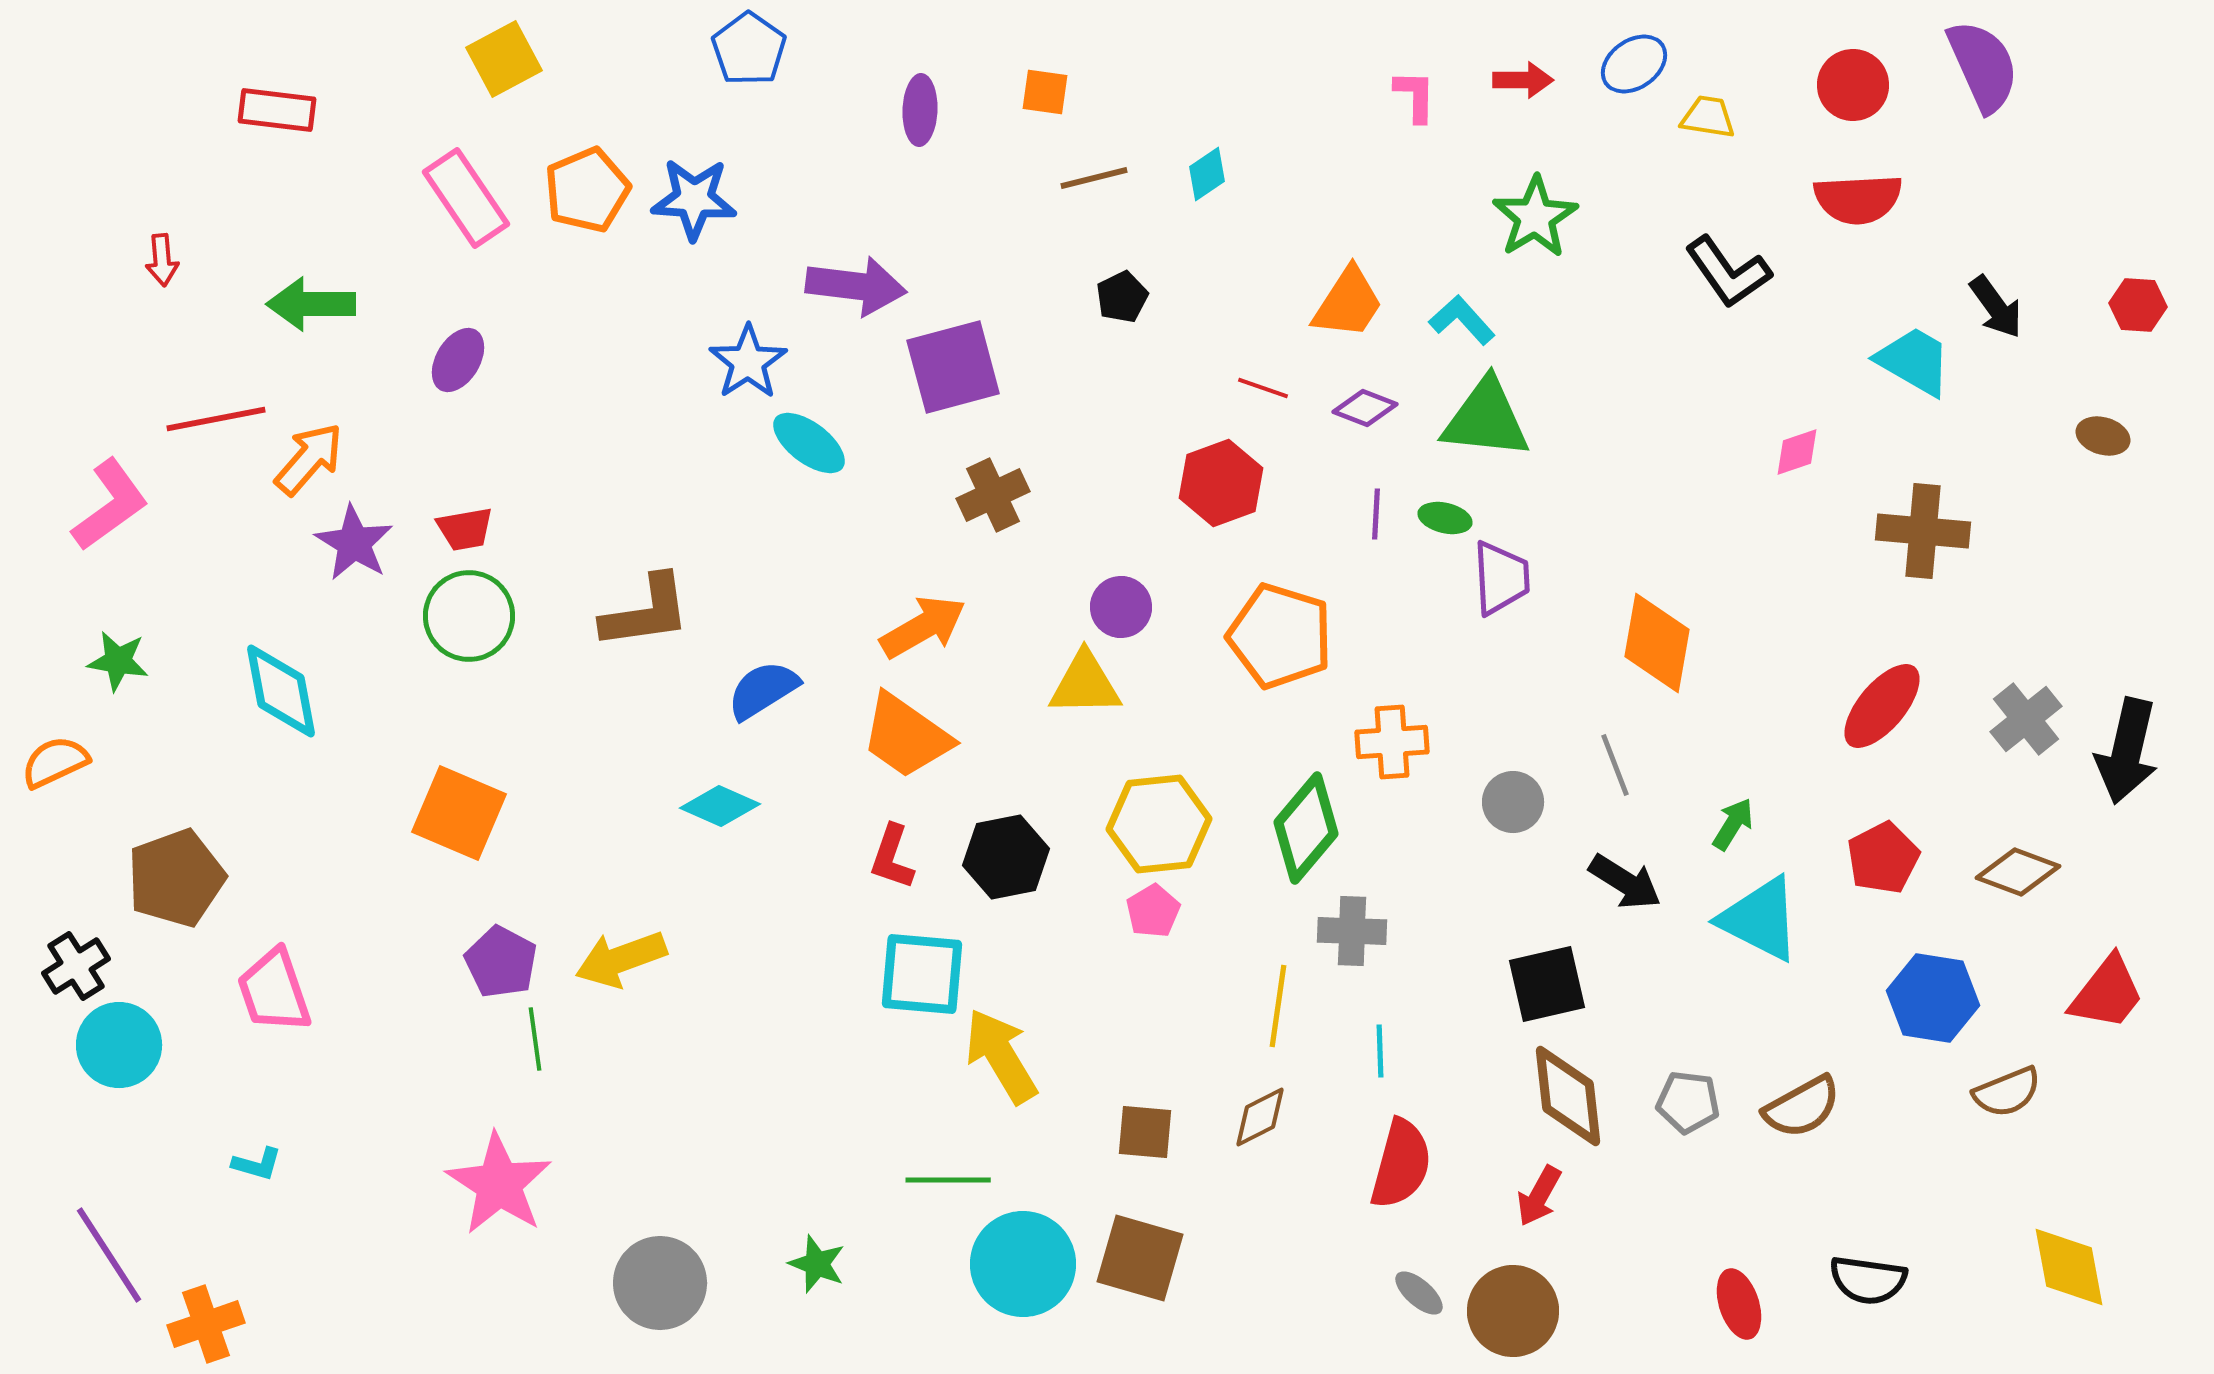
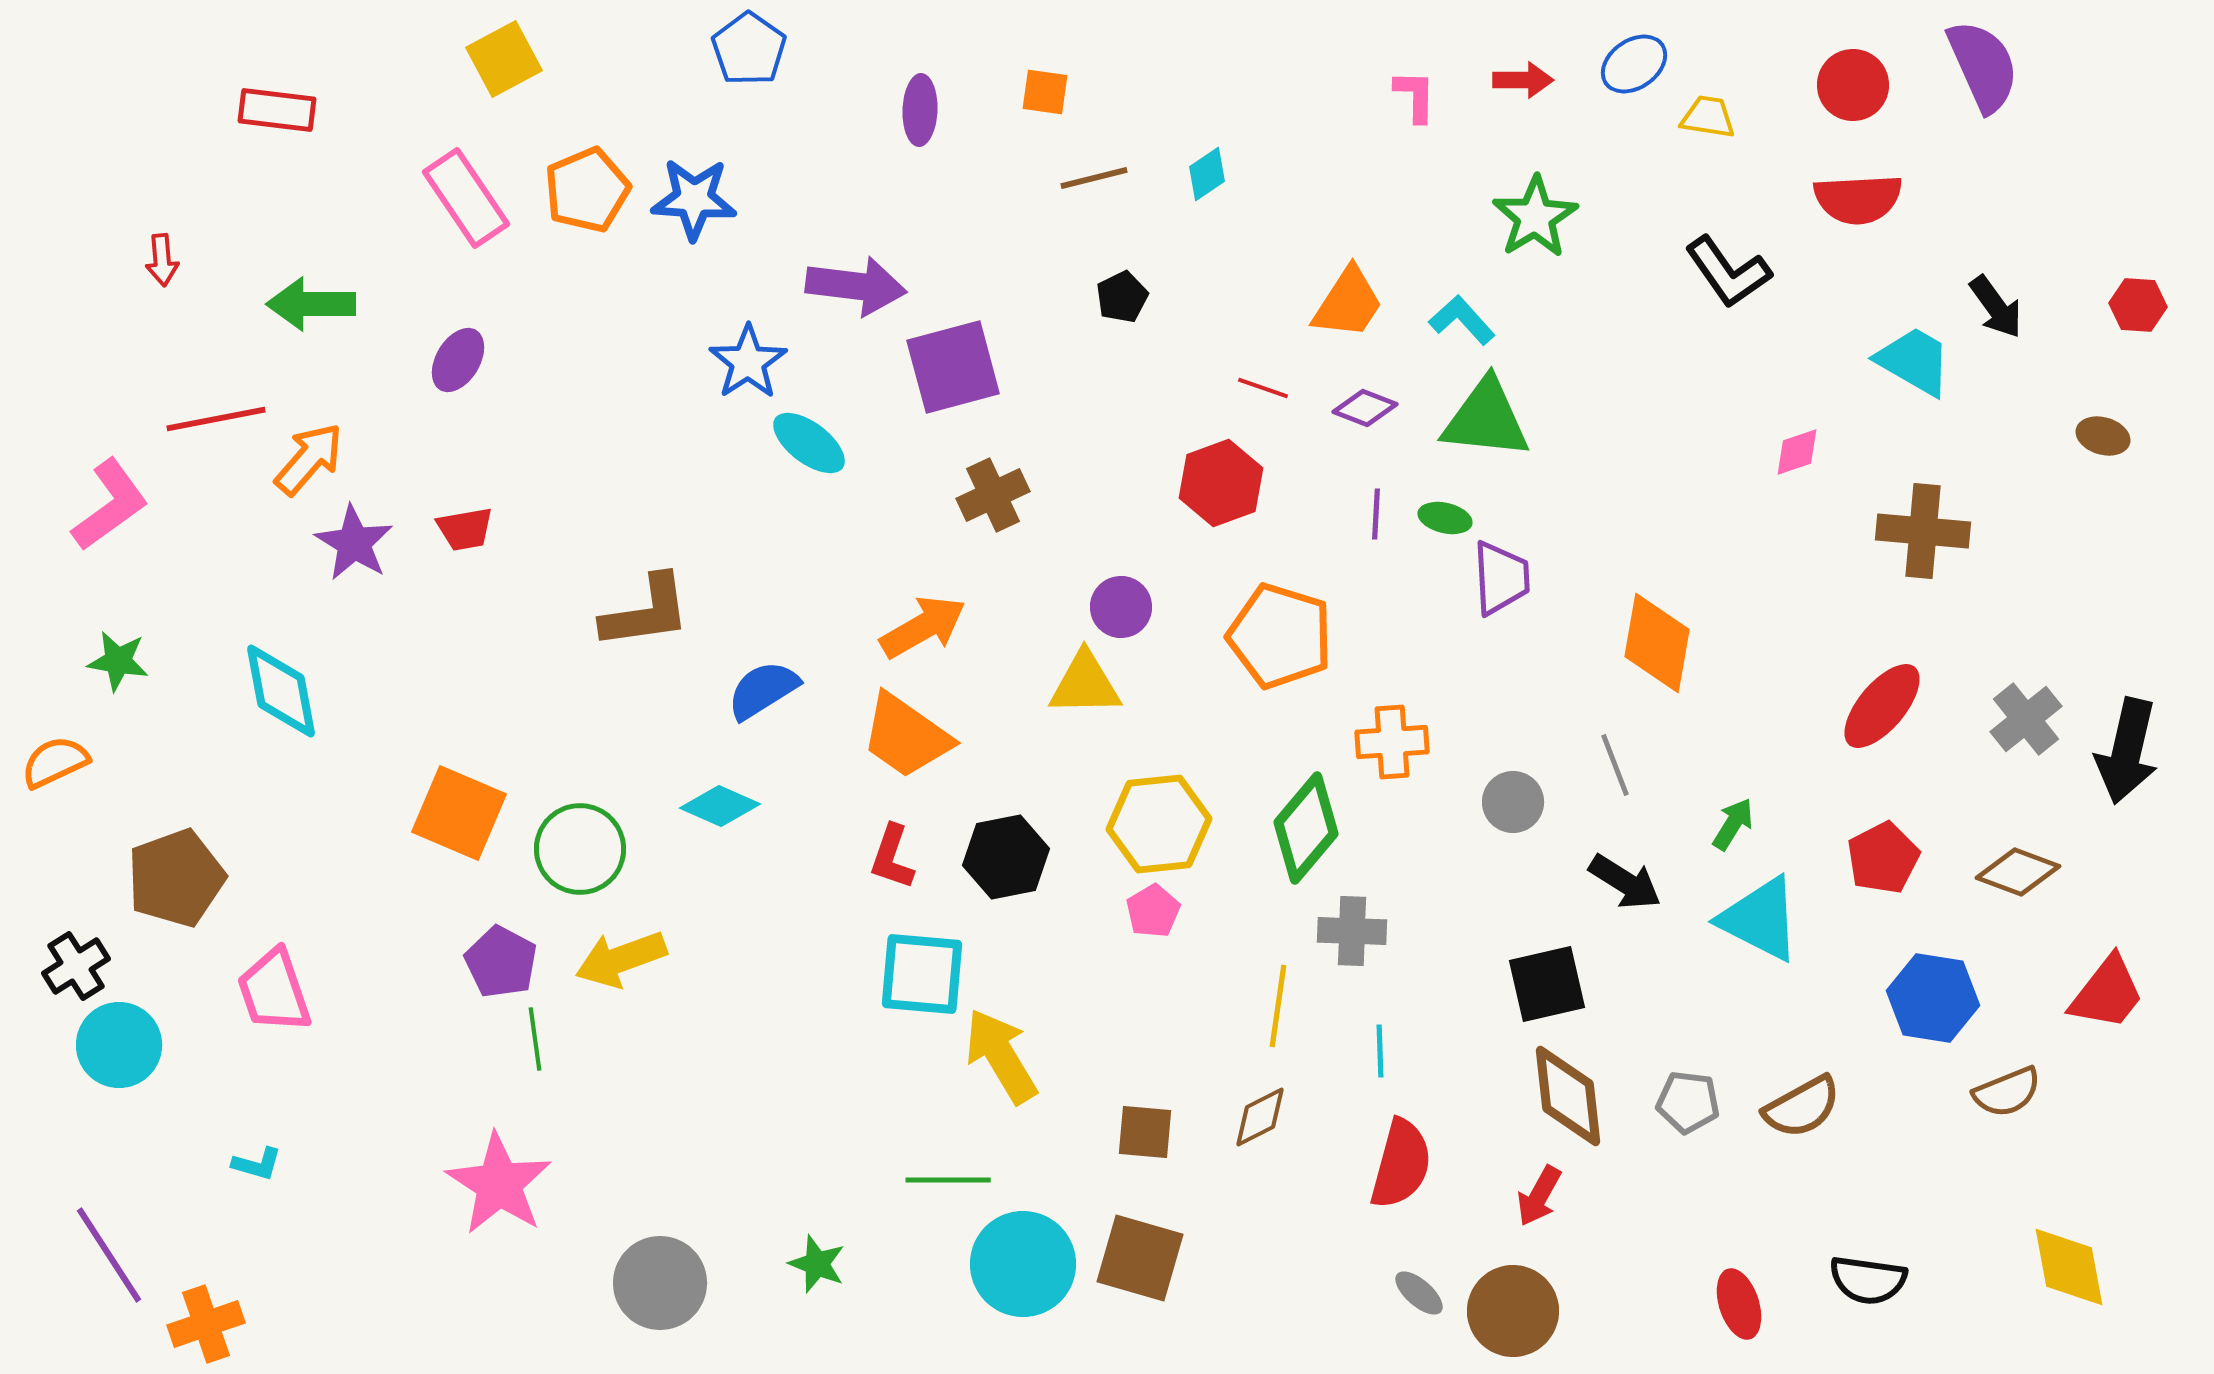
green circle at (469, 616): moved 111 px right, 233 px down
